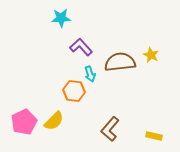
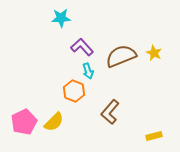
purple L-shape: moved 1 px right
yellow star: moved 3 px right, 2 px up
brown semicircle: moved 1 px right, 6 px up; rotated 16 degrees counterclockwise
cyan arrow: moved 2 px left, 3 px up
orange hexagon: rotated 15 degrees clockwise
yellow semicircle: moved 1 px down
brown L-shape: moved 17 px up
yellow rectangle: rotated 28 degrees counterclockwise
